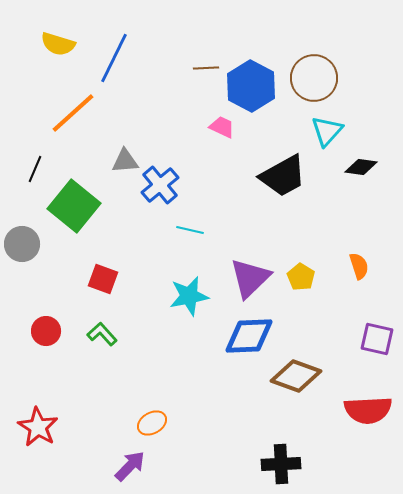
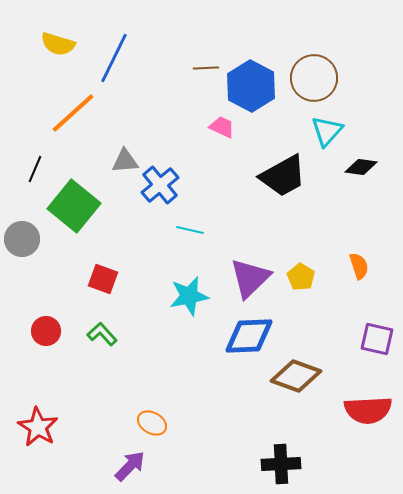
gray circle: moved 5 px up
orange ellipse: rotated 60 degrees clockwise
